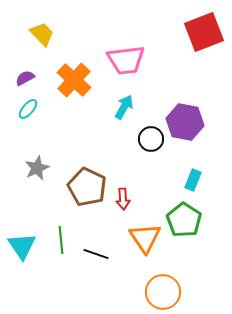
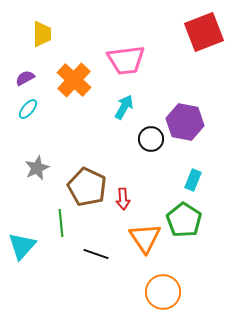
yellow trapezoid: rotated 44 degrees clockwise
green line: moved 17 px up
cyan triangle: rotated 16 degrees clockwise
